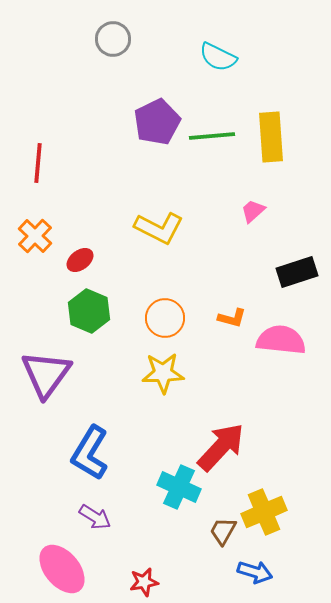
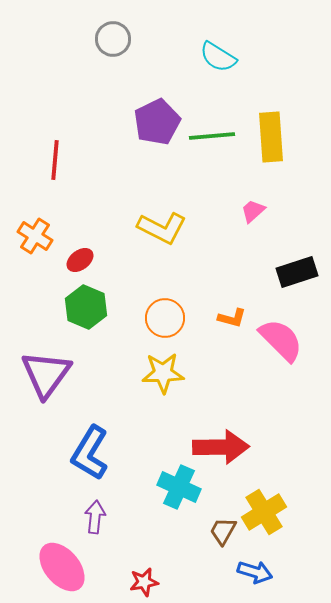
cyan semicircle: rotated 6 degrees clockwise
red line: moved 17 px right, 3 px up
yellow L-shape: moved 3 px right
orange cross: rotated 12 degrees counterclockwise
green hexagon: moved 3 px left, 4 px up
pink semicircle: rotated 39 degrees clockwise
red arrow: rotated 46 degrees clockwise
yellow cross: rotated 9 degrees counterclockwise
purple arrow: rotated 116 degrees counterclockwise
pink ellipse: moved 2 px up
